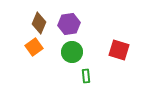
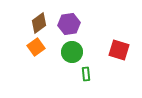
brown diamond: rotated 30 degrees clockwise
orange square: moved 2 px right
green rectangle: moved 2 px up
